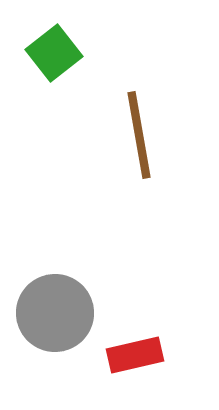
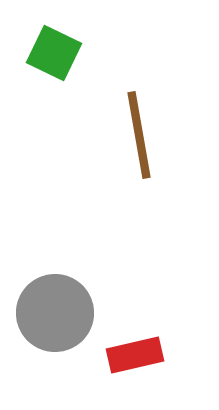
green square: rotated 26 degrees counterclockwise
